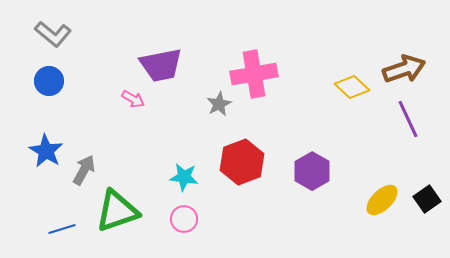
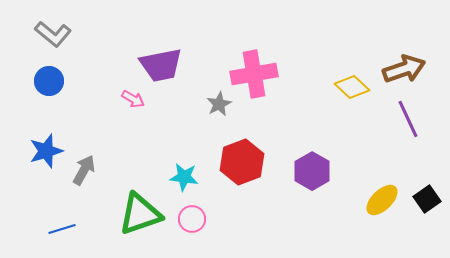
blue star: rotated 24 degrees clockwise
green triangle: moved 23 px right, 3 px down
pink circle: moved 8 px right
